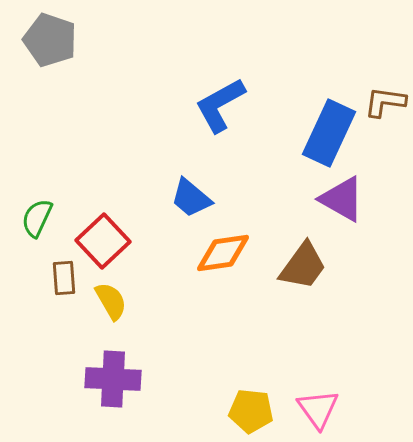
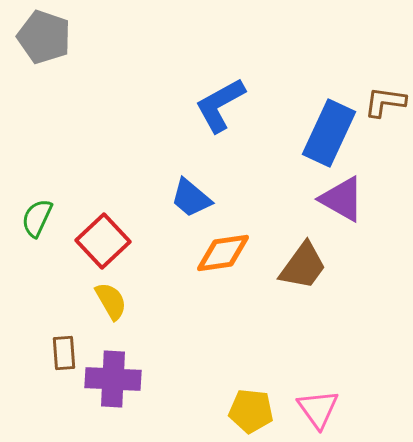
gray pentagon: moved 6 px left, 3 px up
brown rectangle: moved 75 px down
